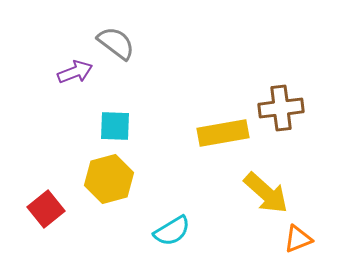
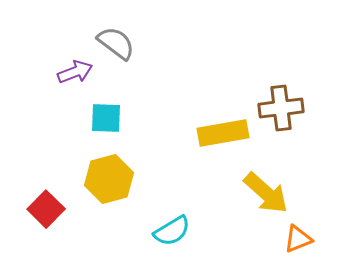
cyan square: moved 9 px left, 8 px up
red square: rotated 6 degrees counterclockwise
